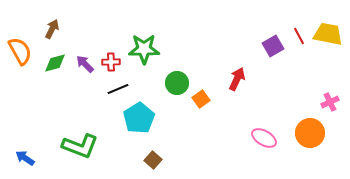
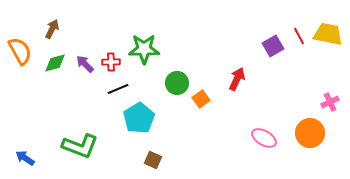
brown square: rotated 18 degrees counterclockwise
